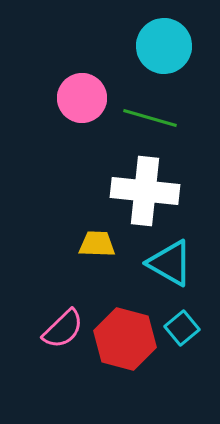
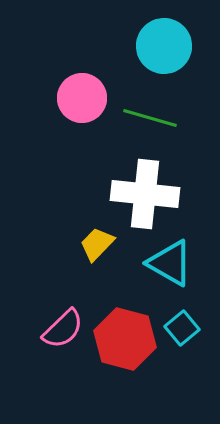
white cross: moved 3 px down
yellow trapezoid: rotated 48 degrees counterclockwise
